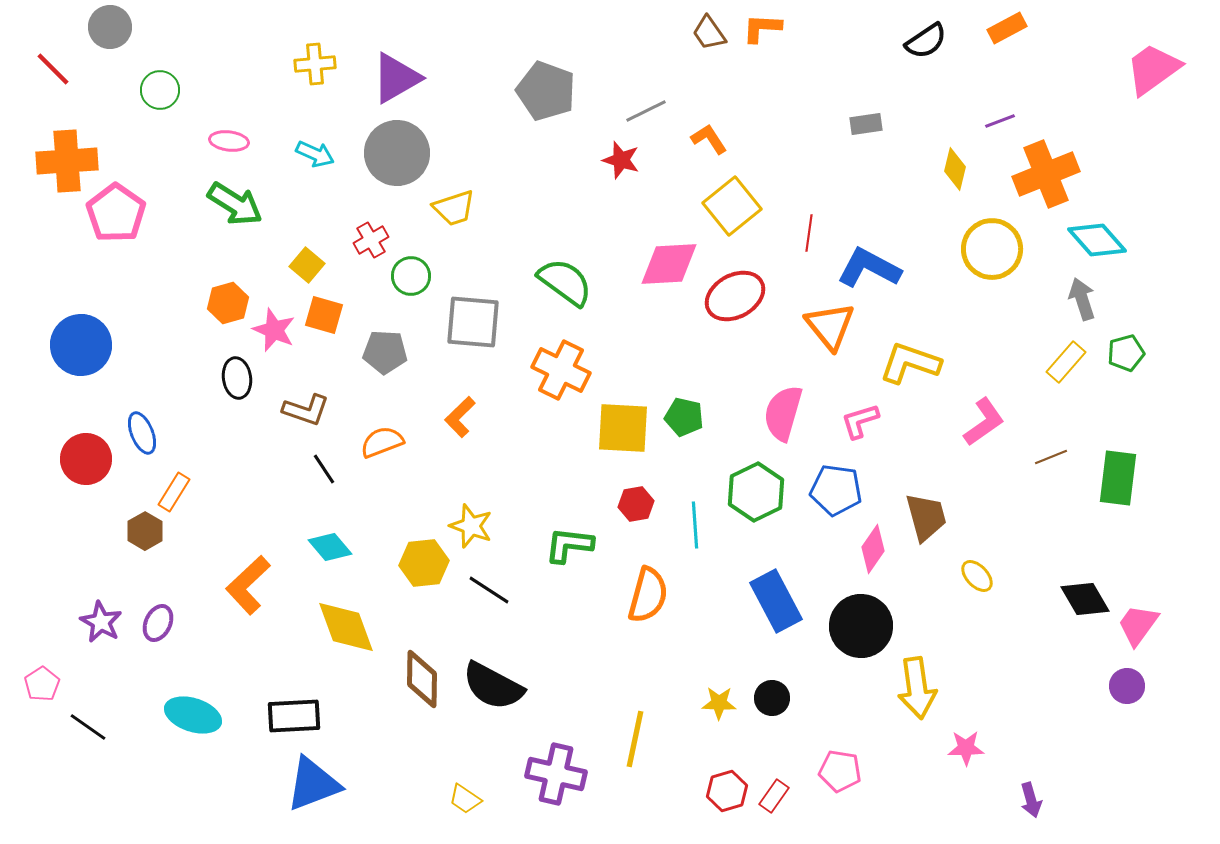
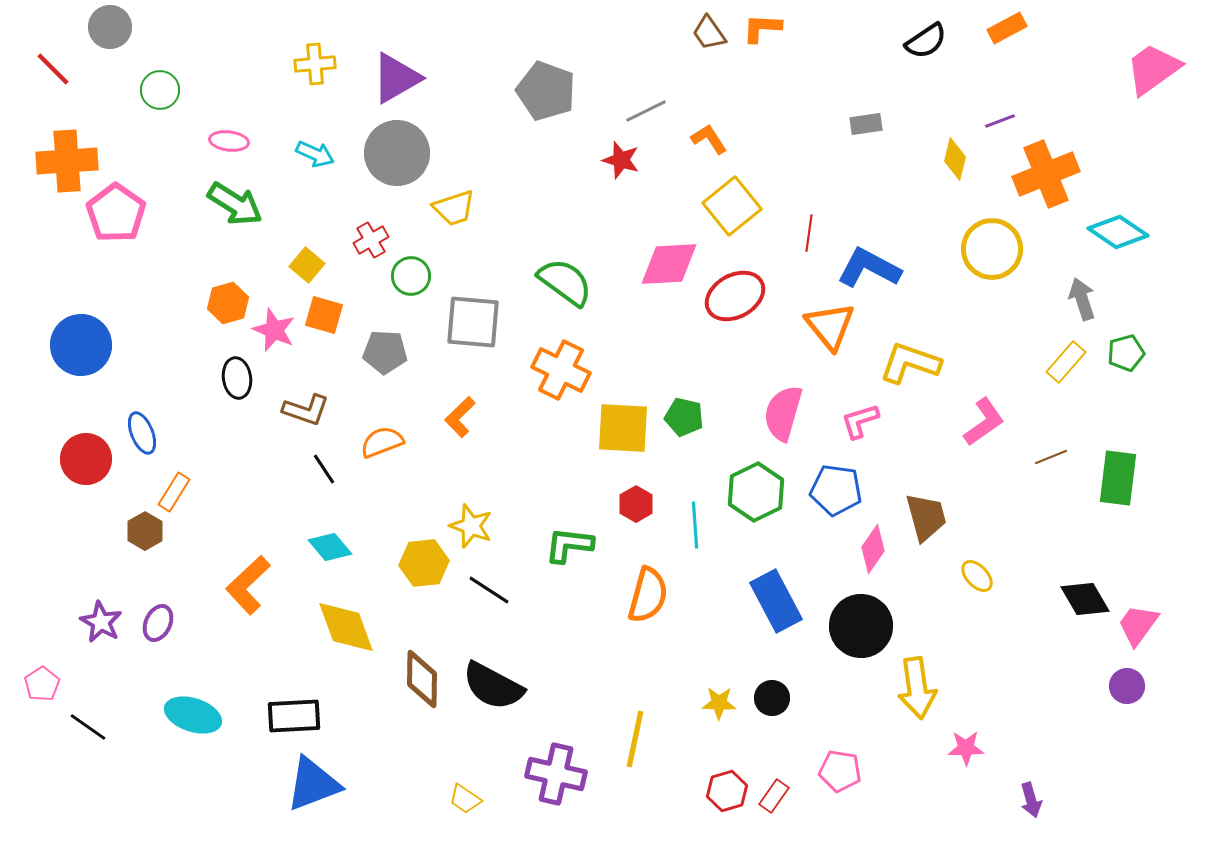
yellow diamond at (955, 169): moved 10 px up
cyan diamond at (1097, 240): moved 21 px right, 8 px up; rotated 14 degrees counterclockwise
red hexagon at (636, 504): rotated 20 degrees counterclockwise
